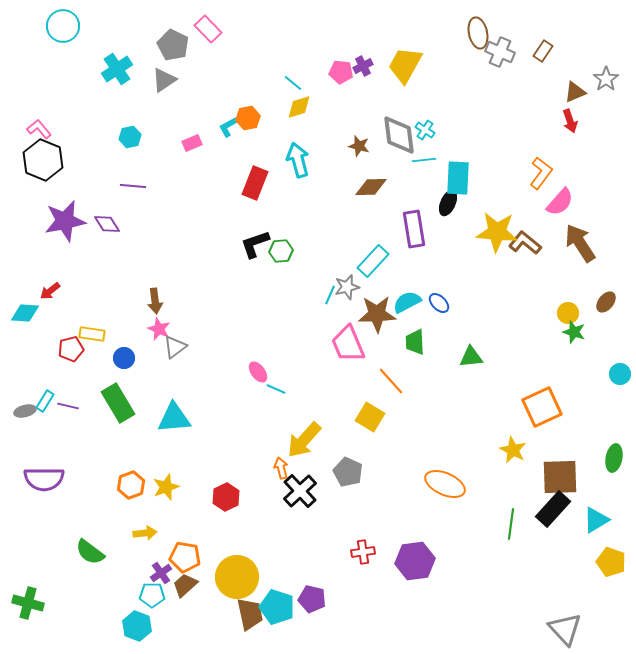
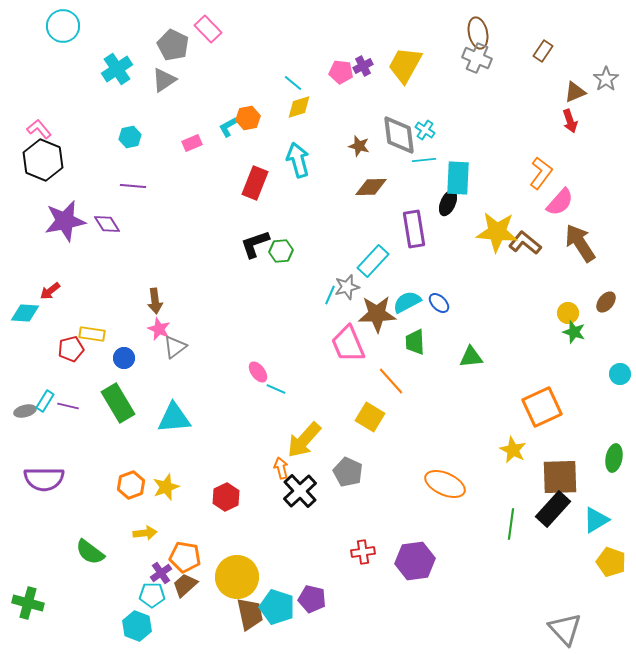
gray cross at (500, 52): moved 23 px left, 6 px down
